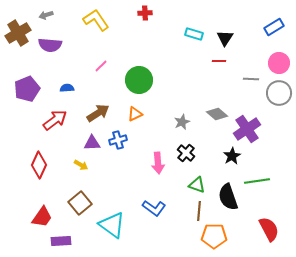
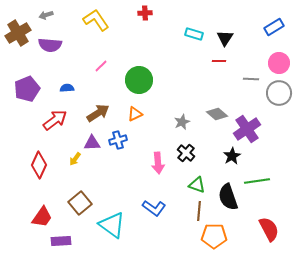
yellow arrow: moved 6 px left, 6 px up; rotated 96 degrees clockwise
